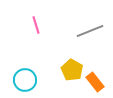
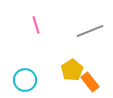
yellow pentagon: rotated 10 degrees clockwise
orange rectangle: moved 5 px left
